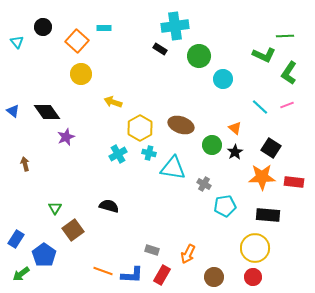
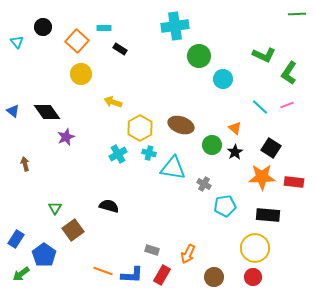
green line at (285, 36): moved 12 px right, 22 px up
black rectangle at (160, 49): moved 40 px left
